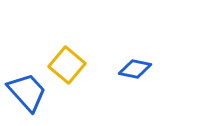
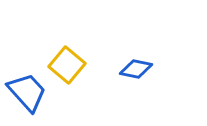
blue diamond: moved 1 px right
